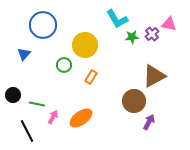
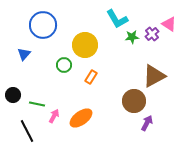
pink triangle: rotated 21 degrees clockwise
pink arrow: moved 1 px right, 1 px up
purple arrow: moved 2 px left, 1 px down
